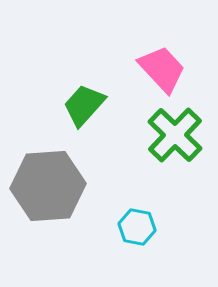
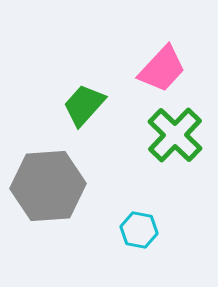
pink trapezoid: rotated 86 degrees clockwise
cyan hexagon: moved 2 px right, 3 px down
